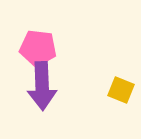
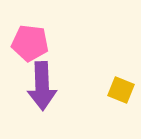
pink pentagon: moved 8 px left, 5 px up
